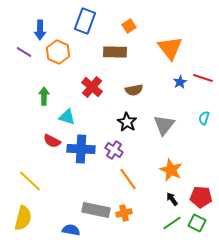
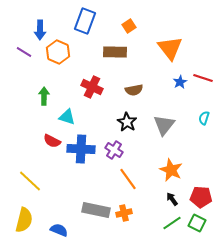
red cross: rotated 15 degrees counterclockwise
yellow semicircle: moved 1 px right, 2 px down
blue semicircle: moved 12 px left; rotated 12 degrees clockwise
